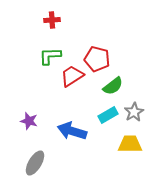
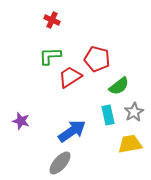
red cross: rotated 28 degrees clockwise
red trapezoid: moved 2 px left, 1 px down
green semicircle: moved 6 px right
cyan rectangle: rotated 72 degrees counterclockwise
purple star: moved 8 px left
blue arrow: rotated 128 degrees clockwise
yellow trapezoid: rotated 10 degrees counterclockwise
gray ellipse: moved 25 px right; rotated 10 degrees clockwise
